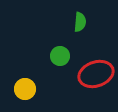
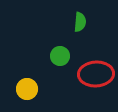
red ellipse: rotated 16 degrees clockwise
yellow circle: moved 2 px right
